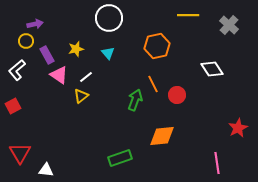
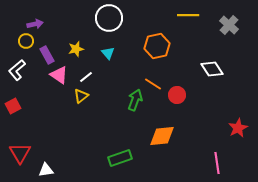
orange line: rotated 30 degrees counterclockwise
white triangle: rotated 14 degrees counterclockwise
